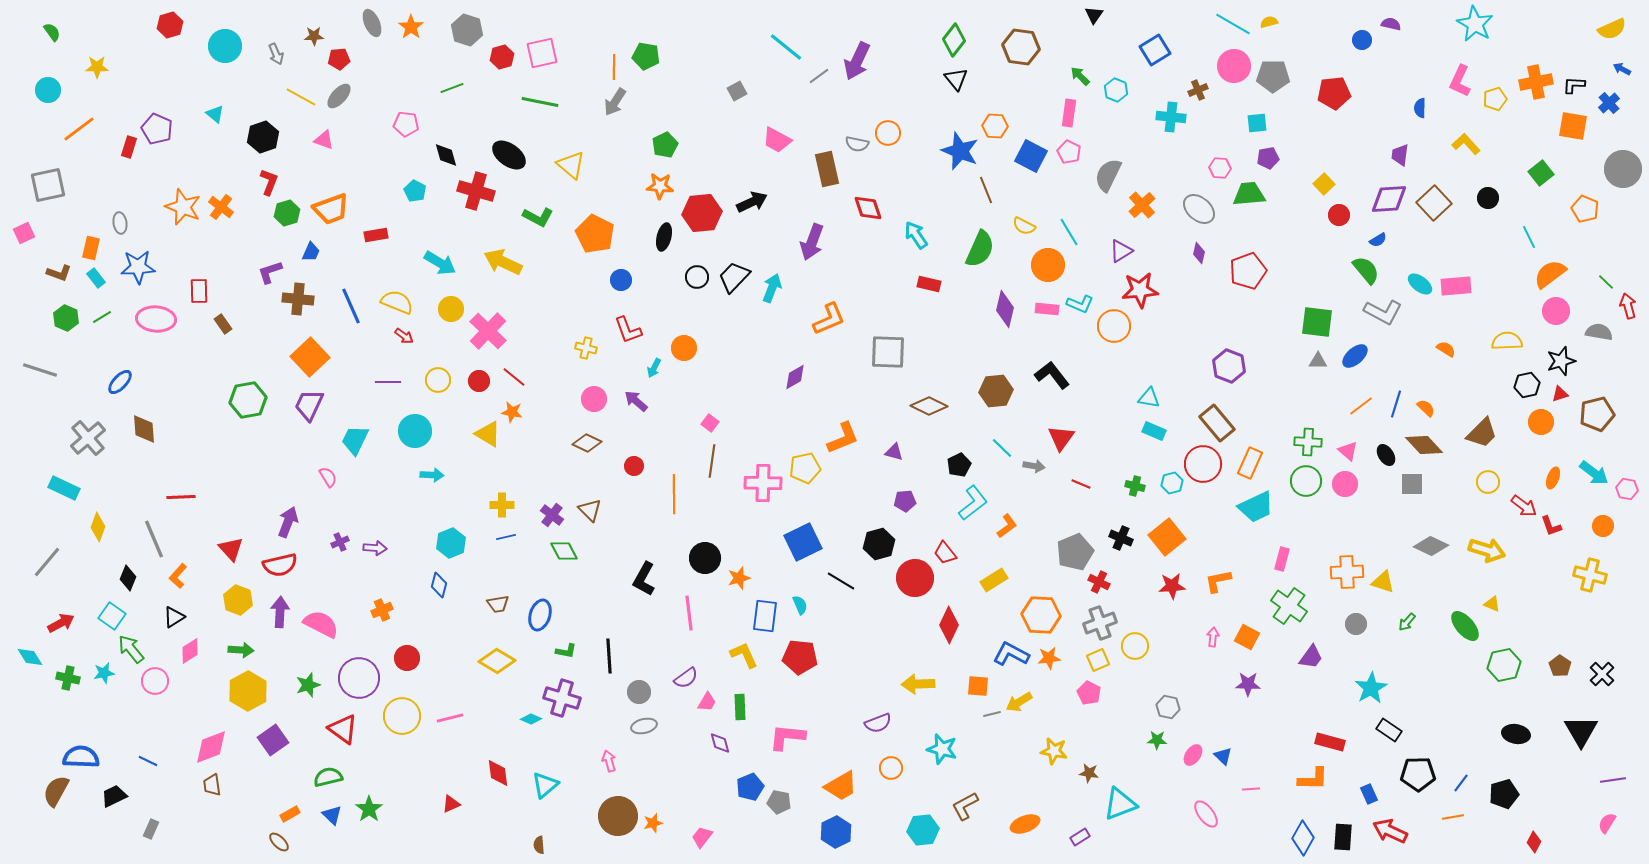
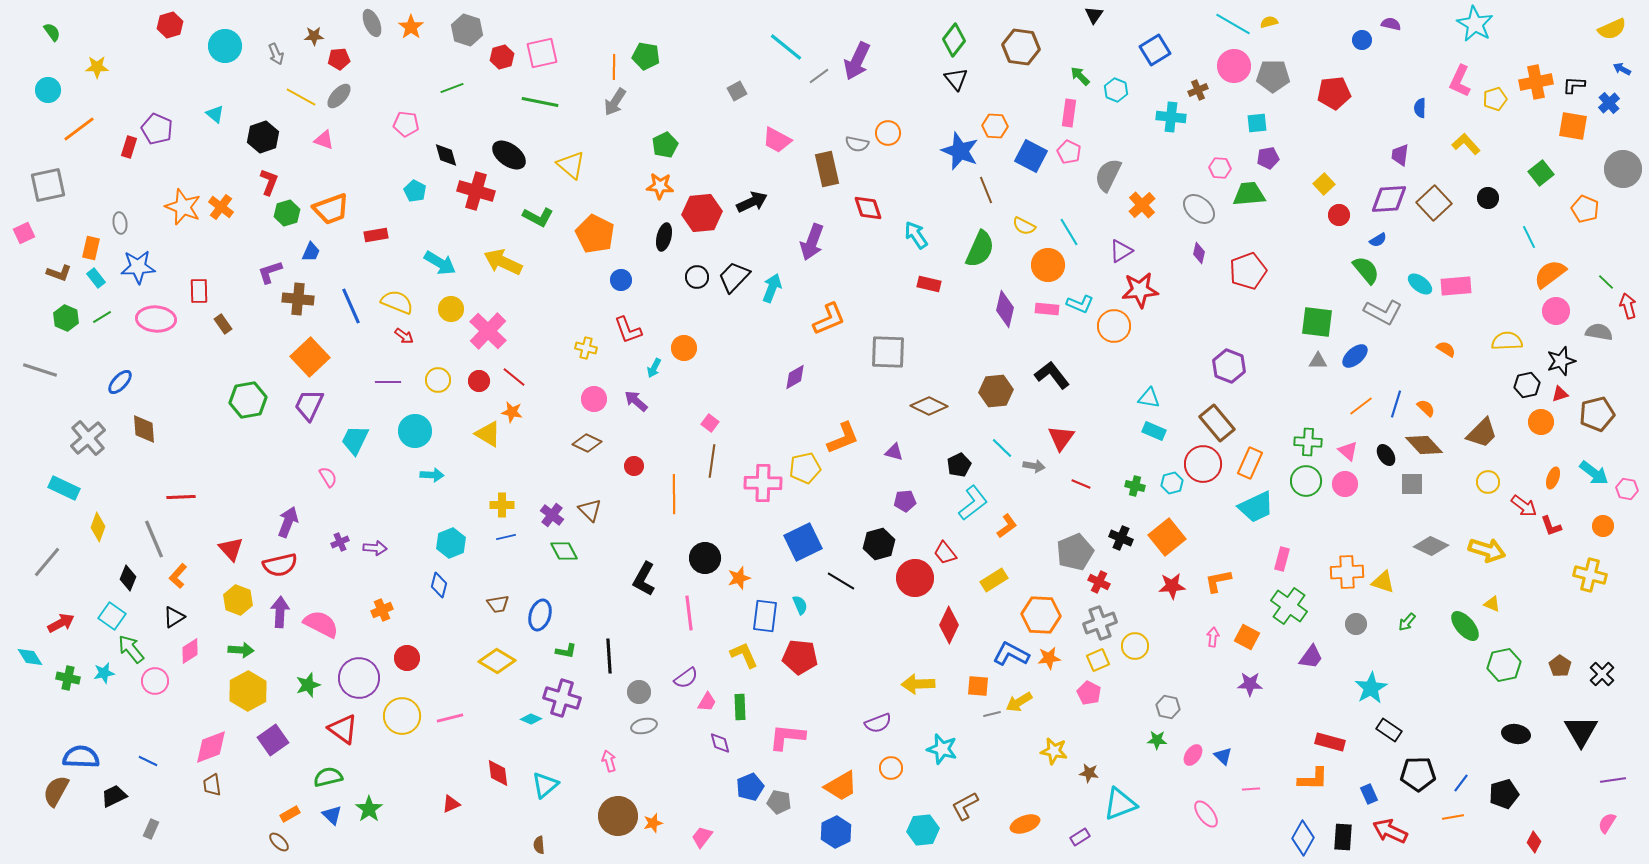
purple star at (1248, 684): moved 2 px right
